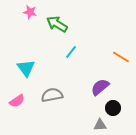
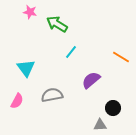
purple semicircle: moved 9 px left, 7 px up
pink semicircle: rotated 28 degrees counterclockwise
